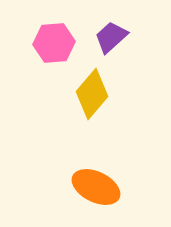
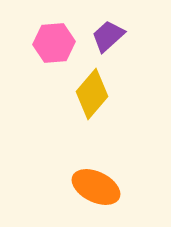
purple trapezoid: moved 3 px left, 1 px up
